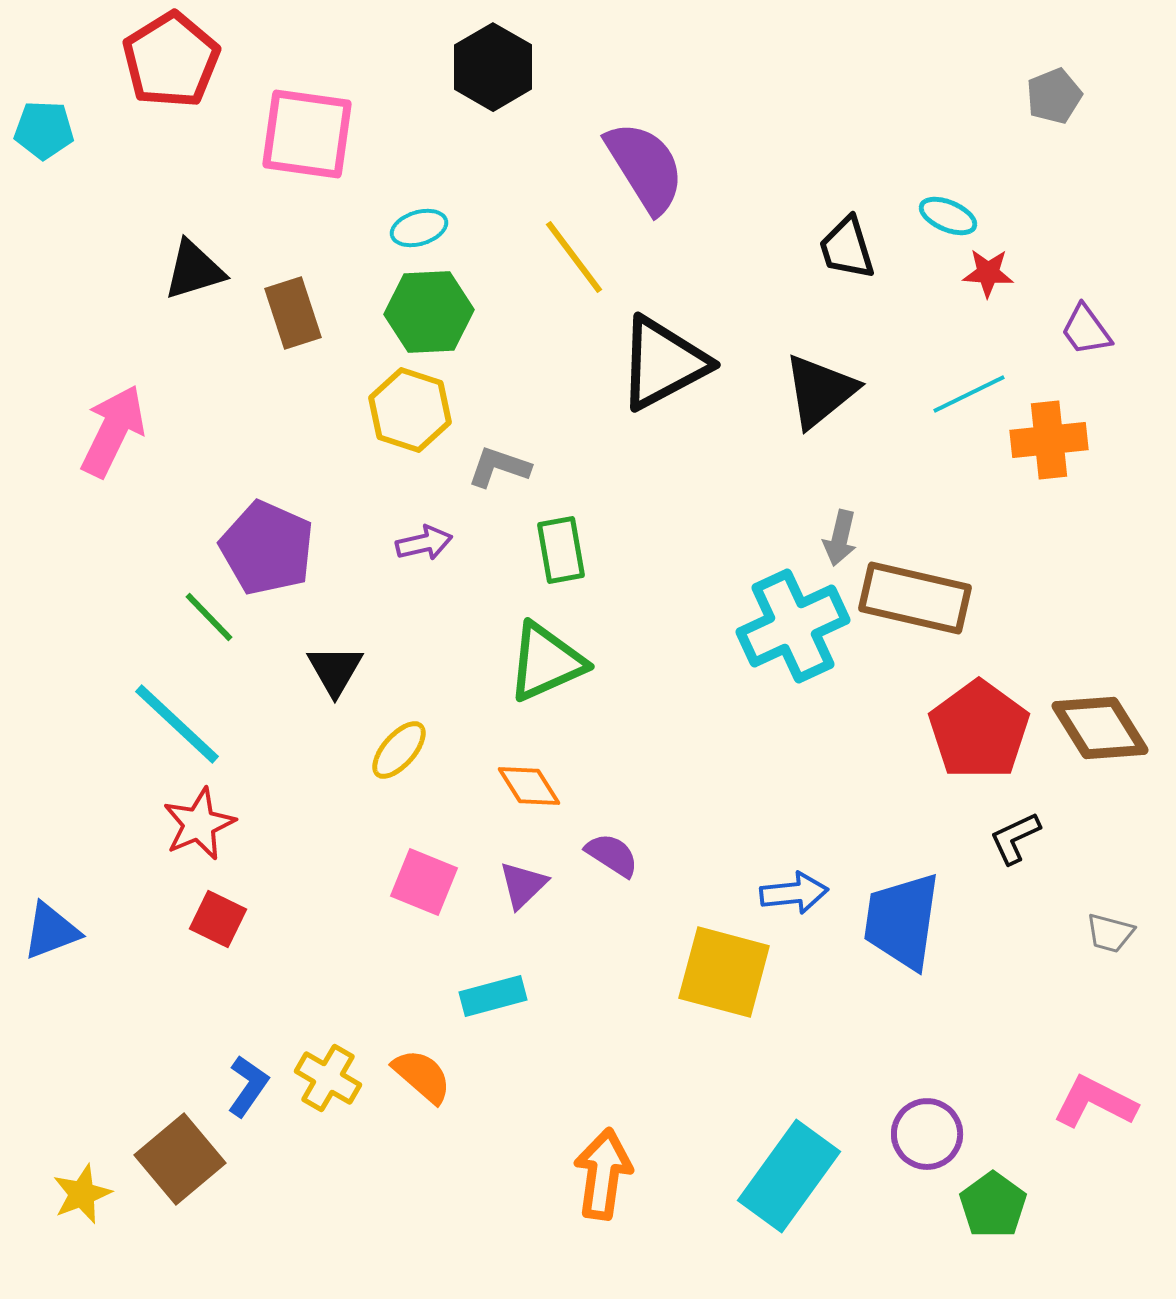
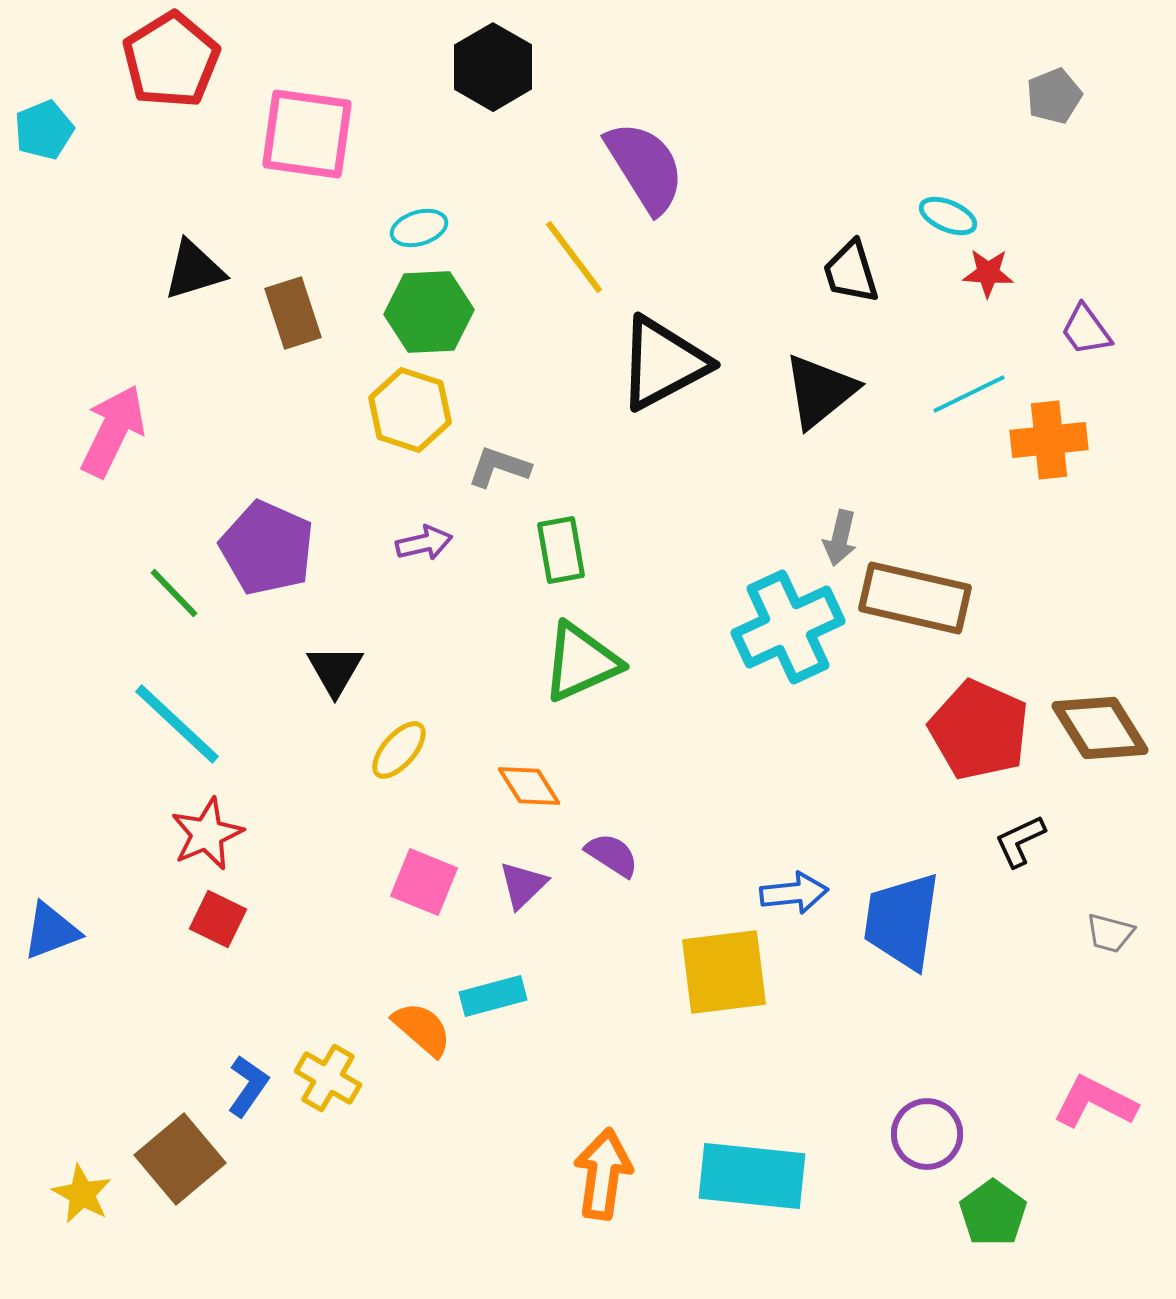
cyan pentagon at (44, 130): rotated 24 degrees counterclockwise
black trapezoid at (847, 248): moved 4 px right, 24 px down
green line at (209, 617): moved 35 px left, 24 px up
cyan cross at (793, 626): moved 5 px left, 1 px down
green triangle at (546, 662): moved 35 px right
red pentagon at (979, 730): rotated 12 degrees counterclockwise
red star at (199, 824): moved 8 px right, 10 px down
black L-shape at (1015, 838): moved 5 px right, 3 px down
yellow square at (724, 972): rotated 22 degrees counterclockwise
orange semicircle at (422, 1076): moved 47 px up
cyan rectangle at (789, 1176): moved 37 px left; rotated 60 degrees clockwise
yellow star at (82, 1194): rotated 22 degrees counterclockwise
green pentagon at (993, 1205): moved 8 px down
